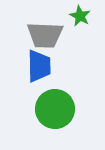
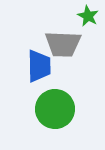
green star: moved 8 px right
gray trapezoid: moved 18 px right, 9 px down
